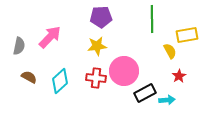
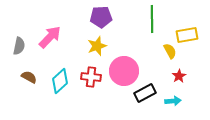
yellow star: rotated 12 degrees counterclockwise
red cross: moved 5 px left, 1 px up
cyan arrow: moved 6 px right, 1 px down
